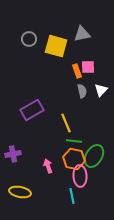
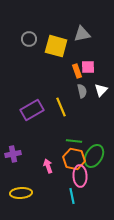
yellow line: moved 5 px left, 16 px up
yellow ellipse: moved 1 px right, 1 px down; rotated 15 degrees counterclockwise
